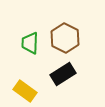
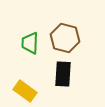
brown hexagon: rotated 12 degrees counterclockwise
black rectangle: rotated 55 degrees counterclockwise
